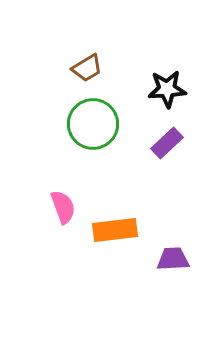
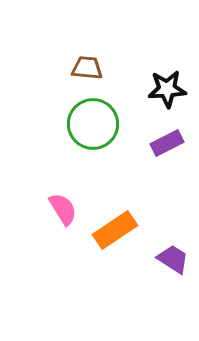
brown trapezoid: rotated 144 degrees counterclockwise
purple rectangle: rotated 16 degrees clockwise
pink semicircle: moved 2 px down; rotated 12 degrees counterclockwise
orange rectangle: rotated 27 degrees counterclockwise
purple trapezoid: rotated 36 degrees clockwise
